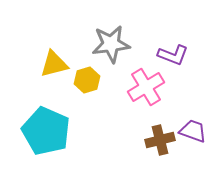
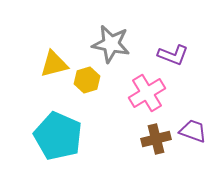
gray star: rotated 18 degrees clockwise
pink cross: moved 1 px right, 6 px down
cyan pentagon: moved 12 px right, 5 px down
brown cross: moved 4 px left, 1 px up
